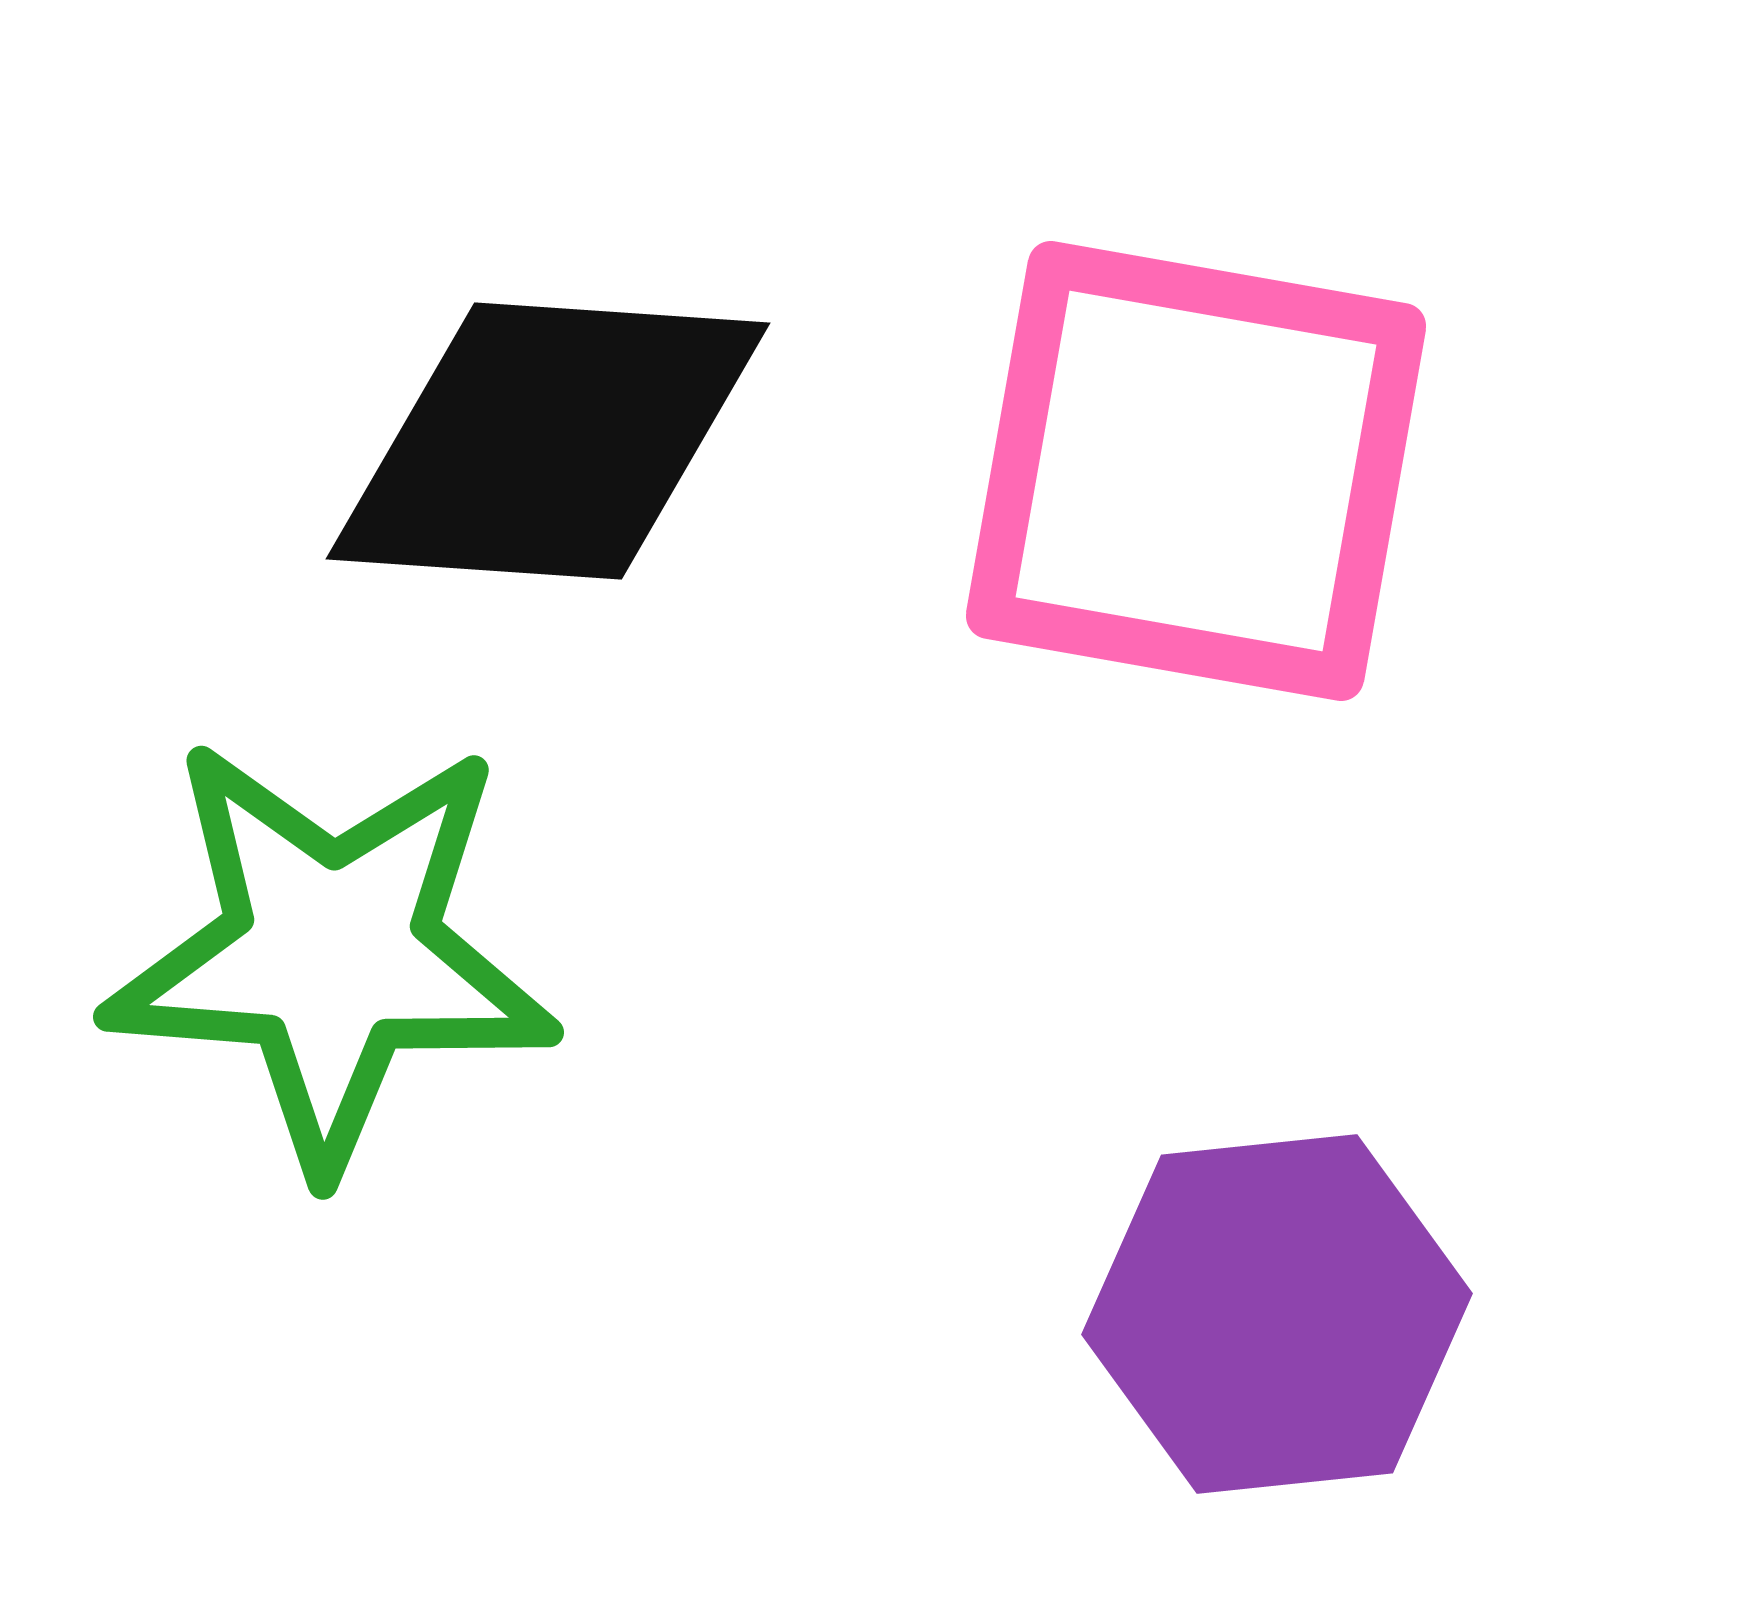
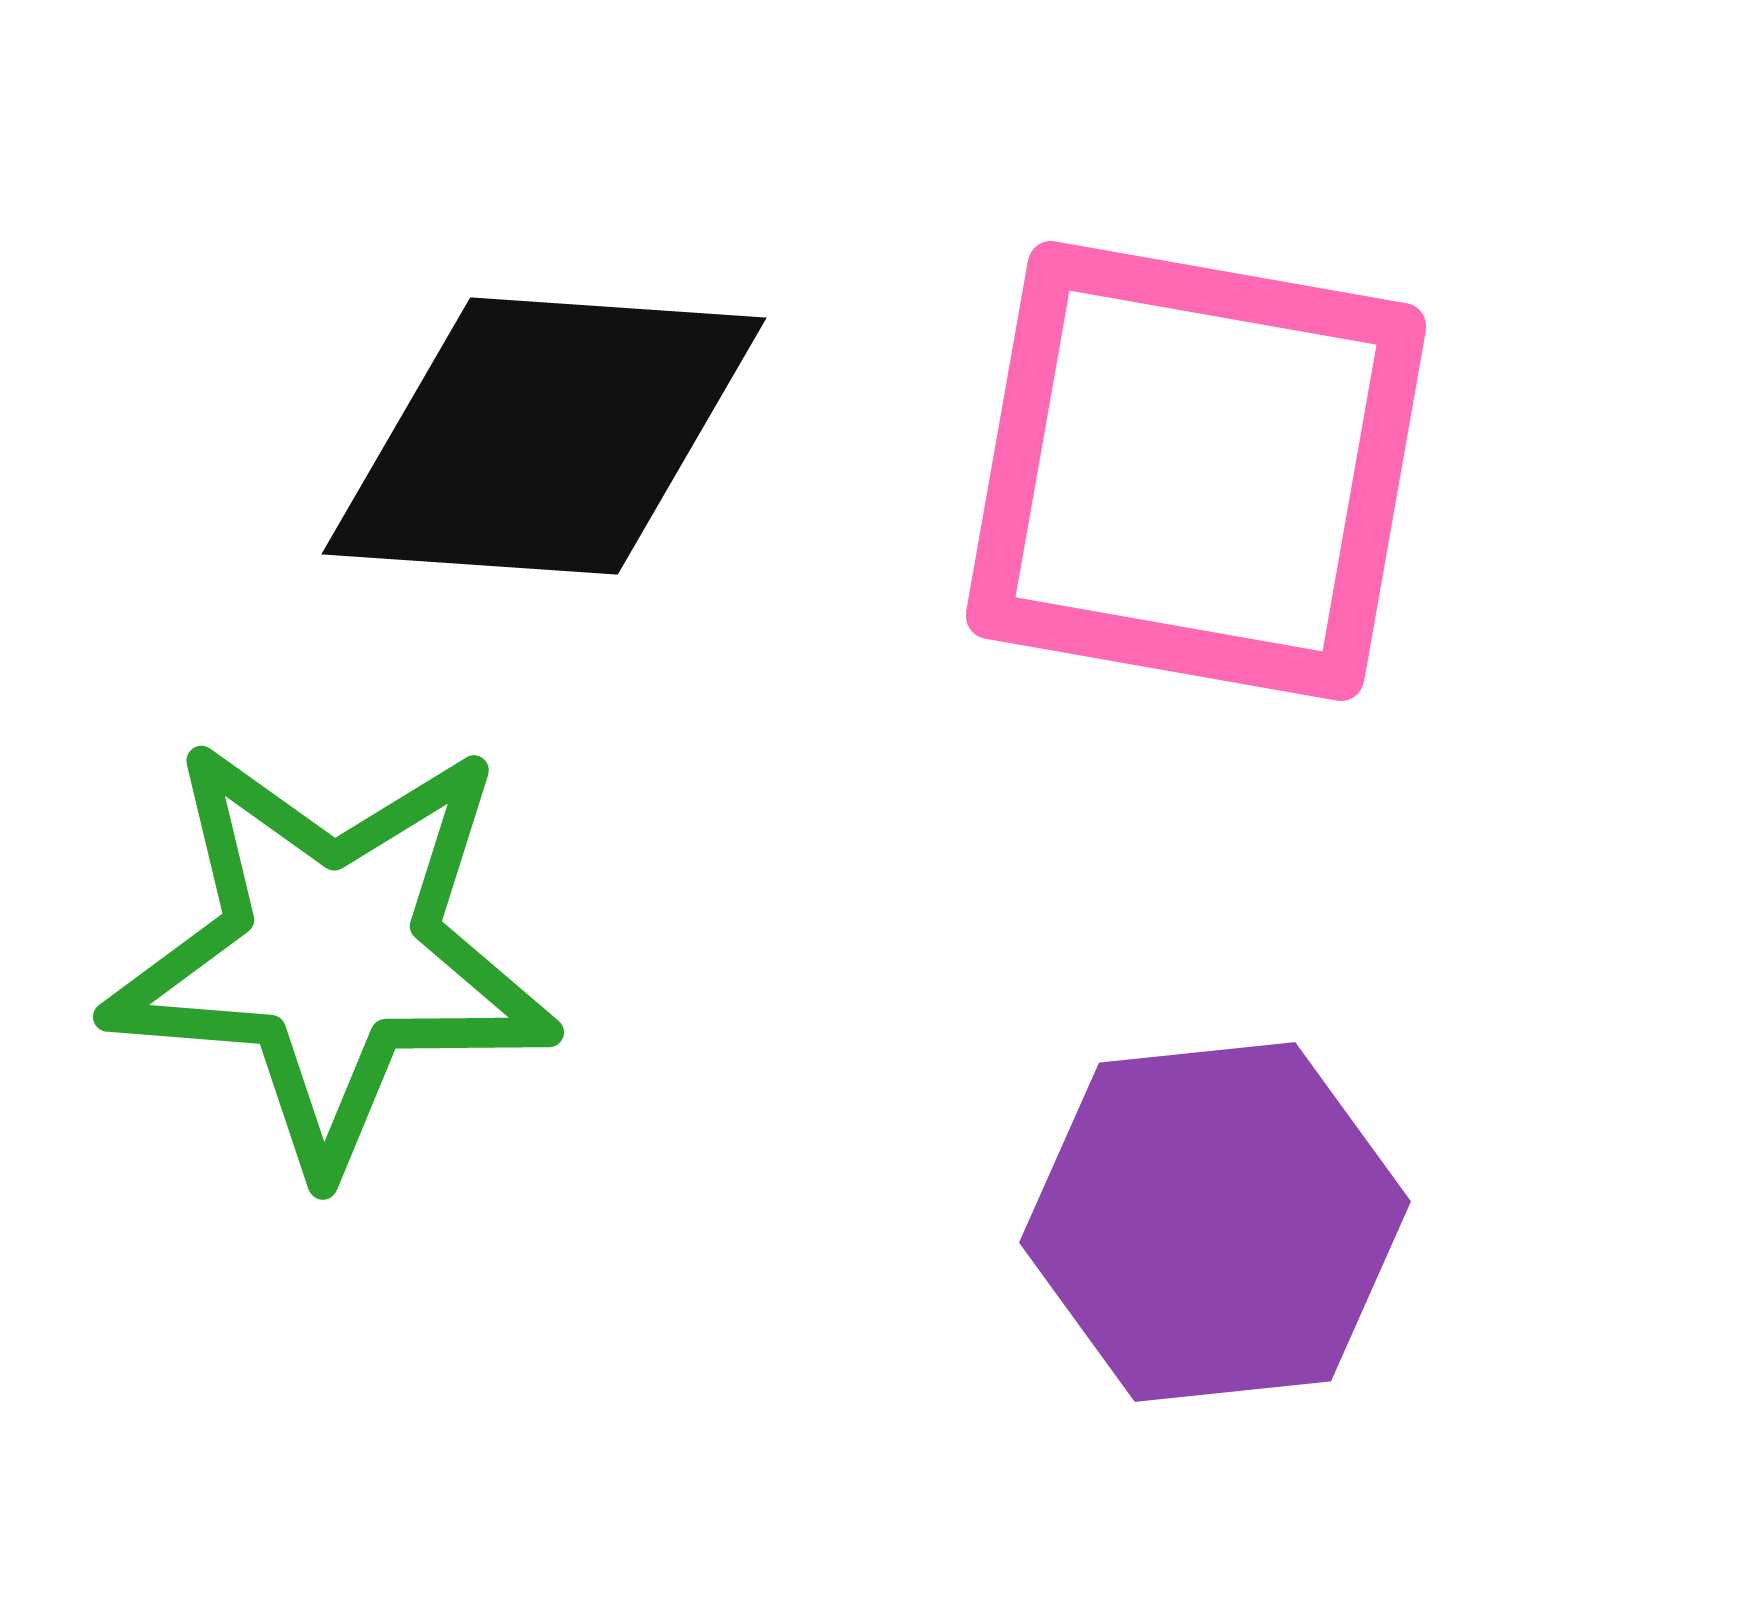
black diamond: moved 4 px left, 5 px up
purple hexagon: moved 62 px left, 92 px up
